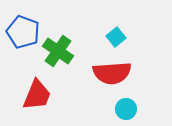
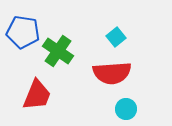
blue pentagon: rotated 12 degrees counterclockwise
